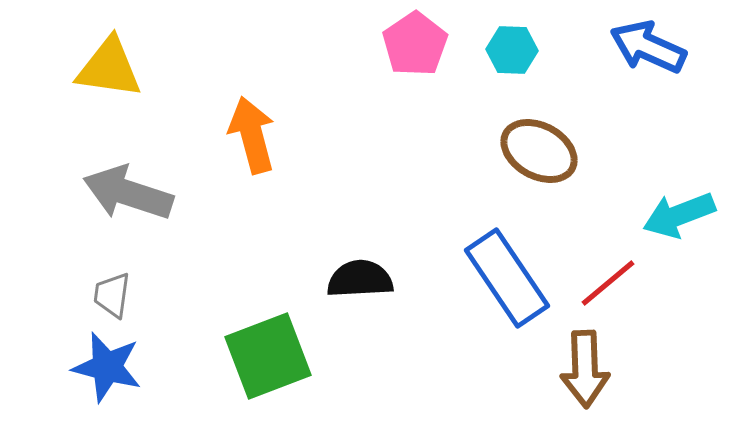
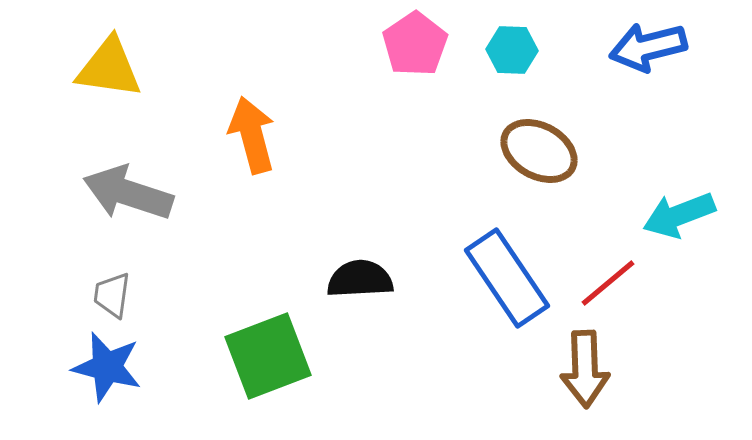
blue arrow: rotated 38 degrees counterclockwise
